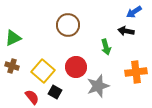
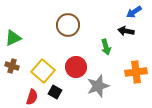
red semicircle: rotated 56 degrees clockwise
